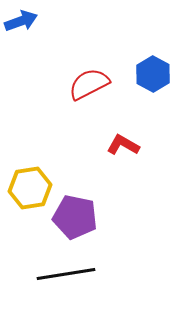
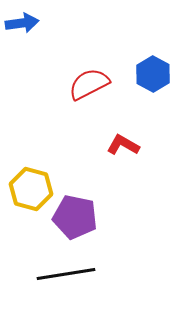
blue arrow: moved 1 px right, 2 px down; rotated 12 degrees clockwise
yellow hexagon: moved 1 px right, 1 px down; rotated 24 degrees clockwise
